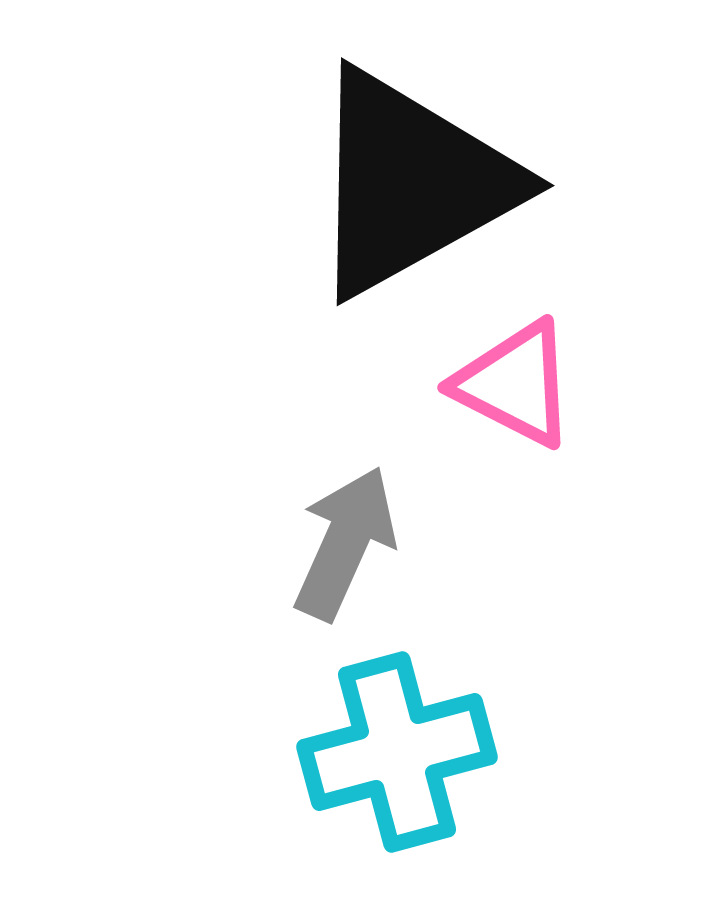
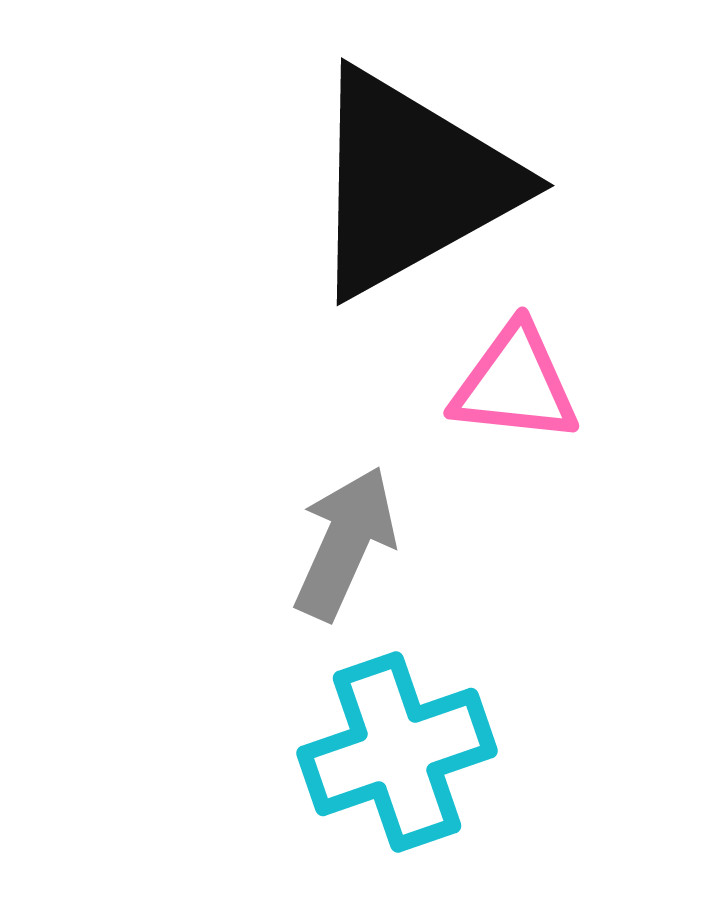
pink triangle: rotated 21 degrees counterclockwise
cyan cross: rotated 4 degrees counterclockwise
